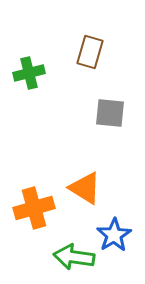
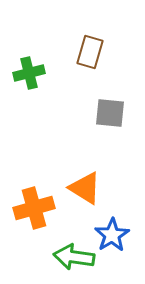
blue star: moved 2 px left
